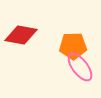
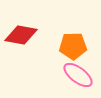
pink ellipse: moved 2 px left, 8 px down; rotated 16 degrees counterclockwise
